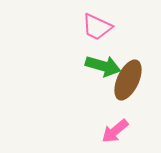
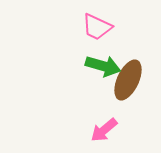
pink arrow: moved 11 px left, 1 px up
